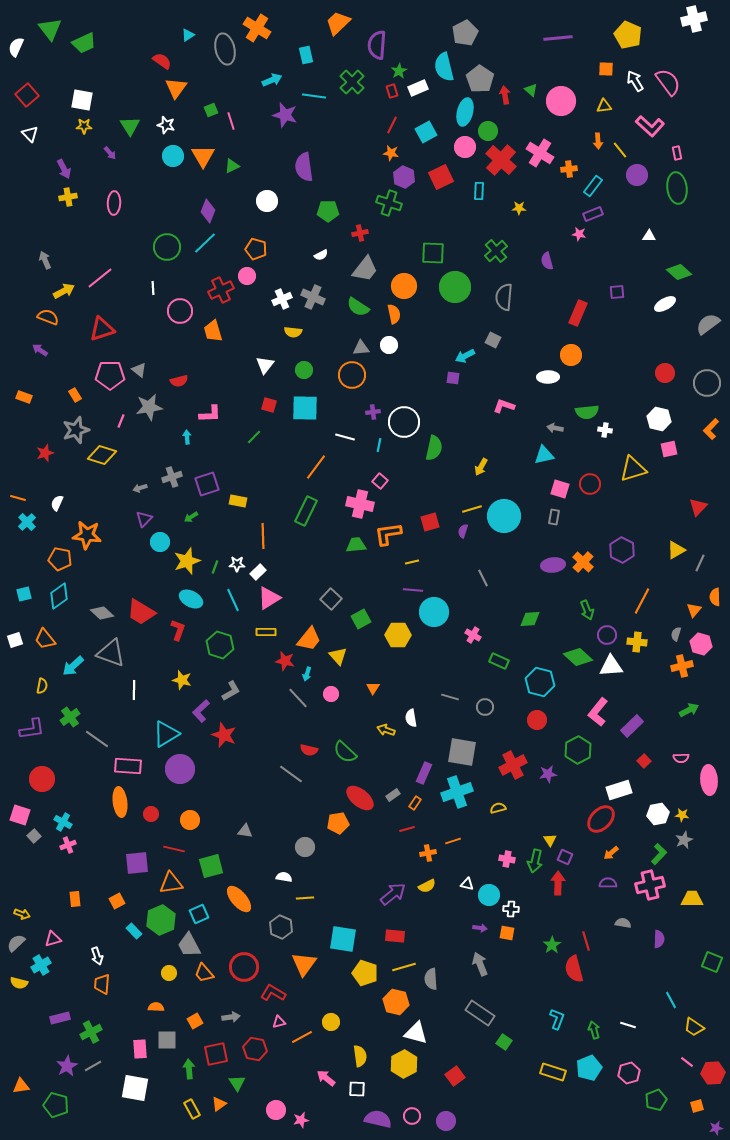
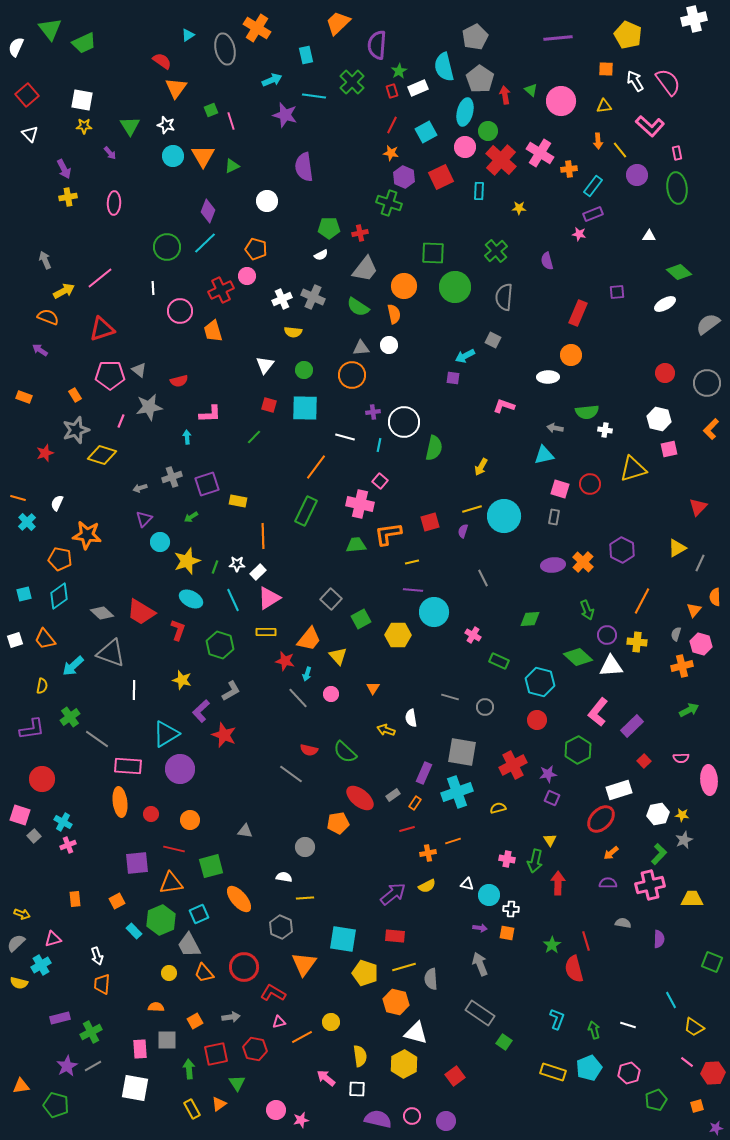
gray pentagon at (465, 33): moved 10 px right, 4 px down
green pentagon at (328, 211): moved 1 px right, 17 px down
yellow triangle at (676, 550): moved 1 px right, 2 px up
purple square at (565, 857): moved 13 px left, 59 px up
